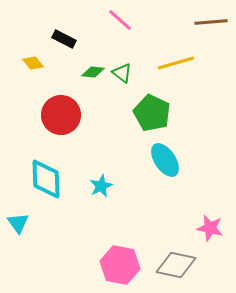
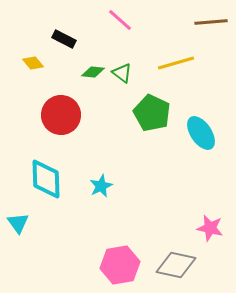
cyan ellipse: moved 36 px right, 27 px up
pink hexagon: rotated 21 degrees counterclockwise
